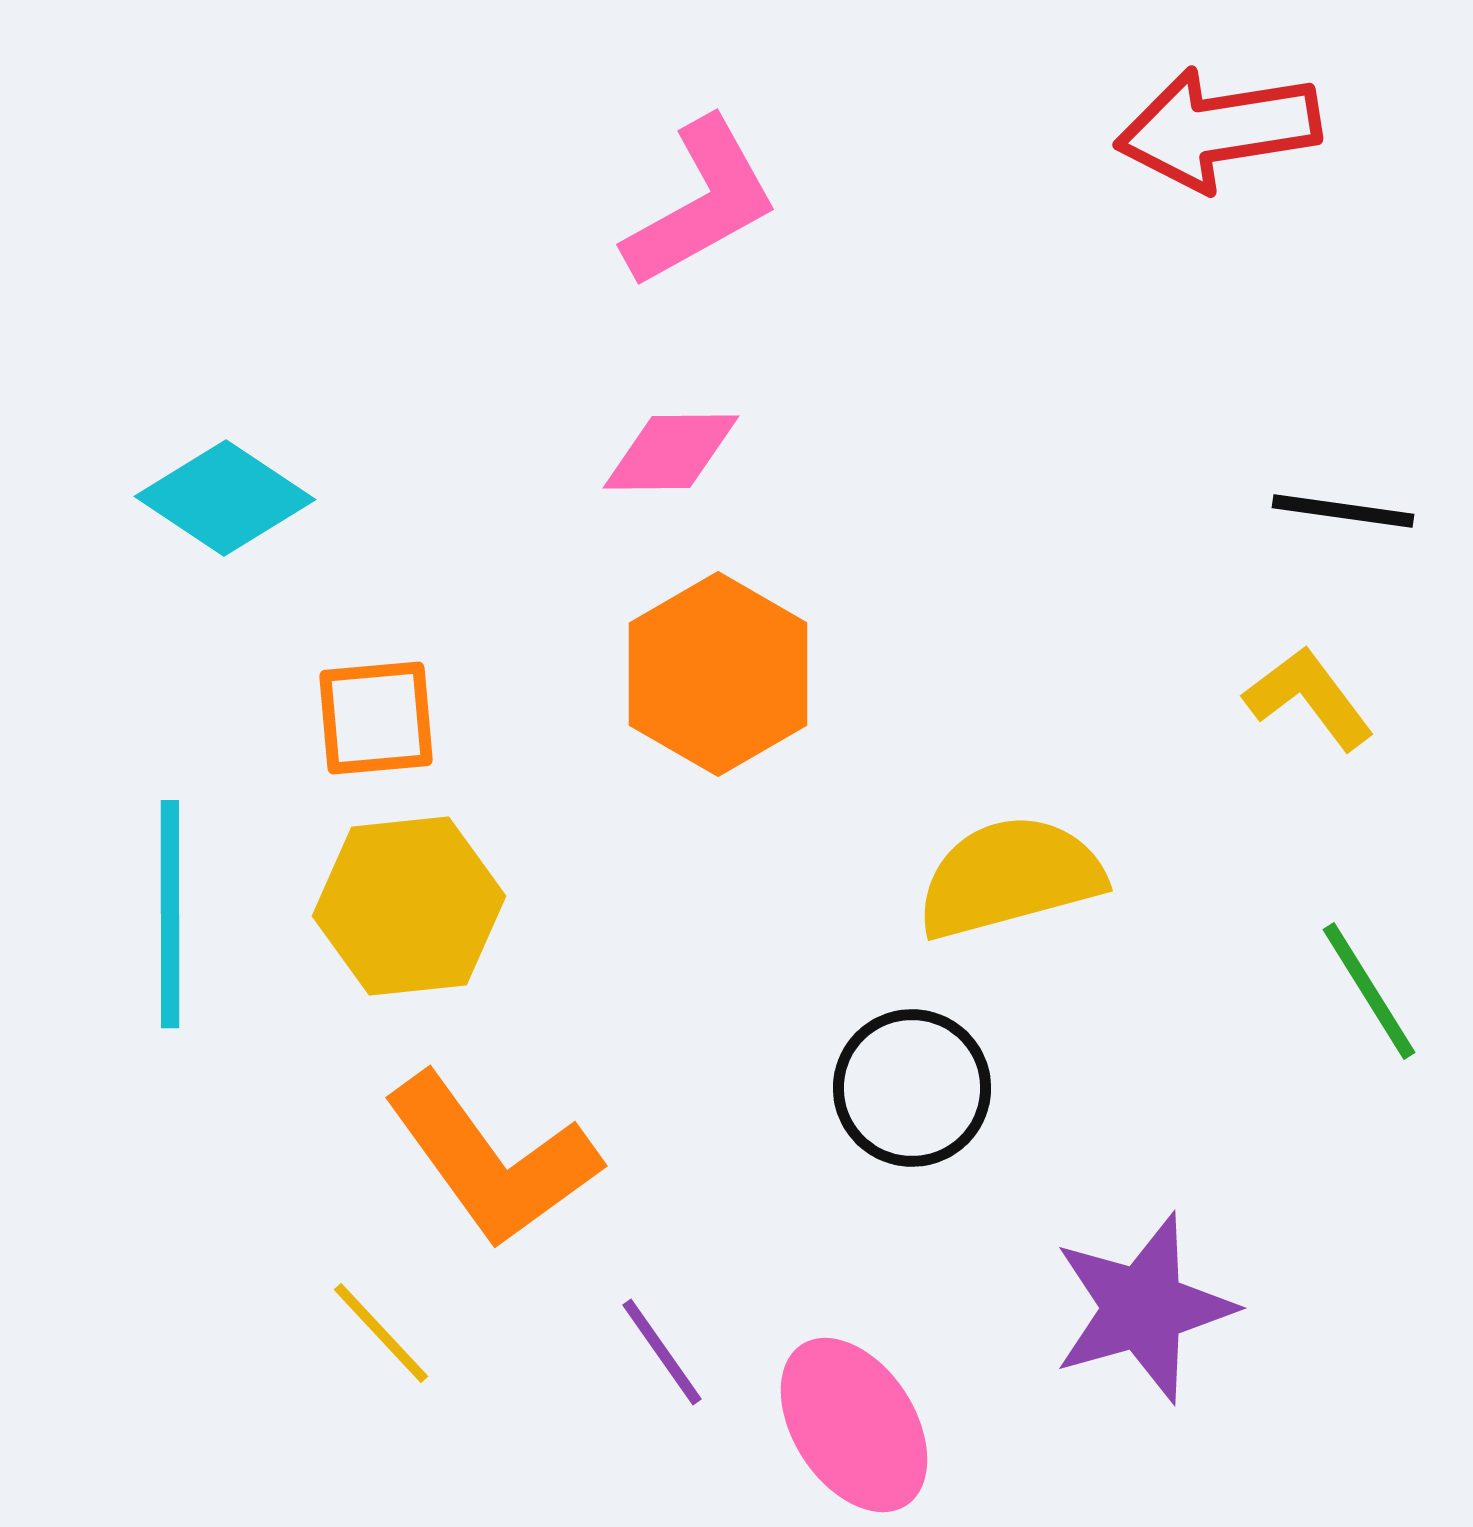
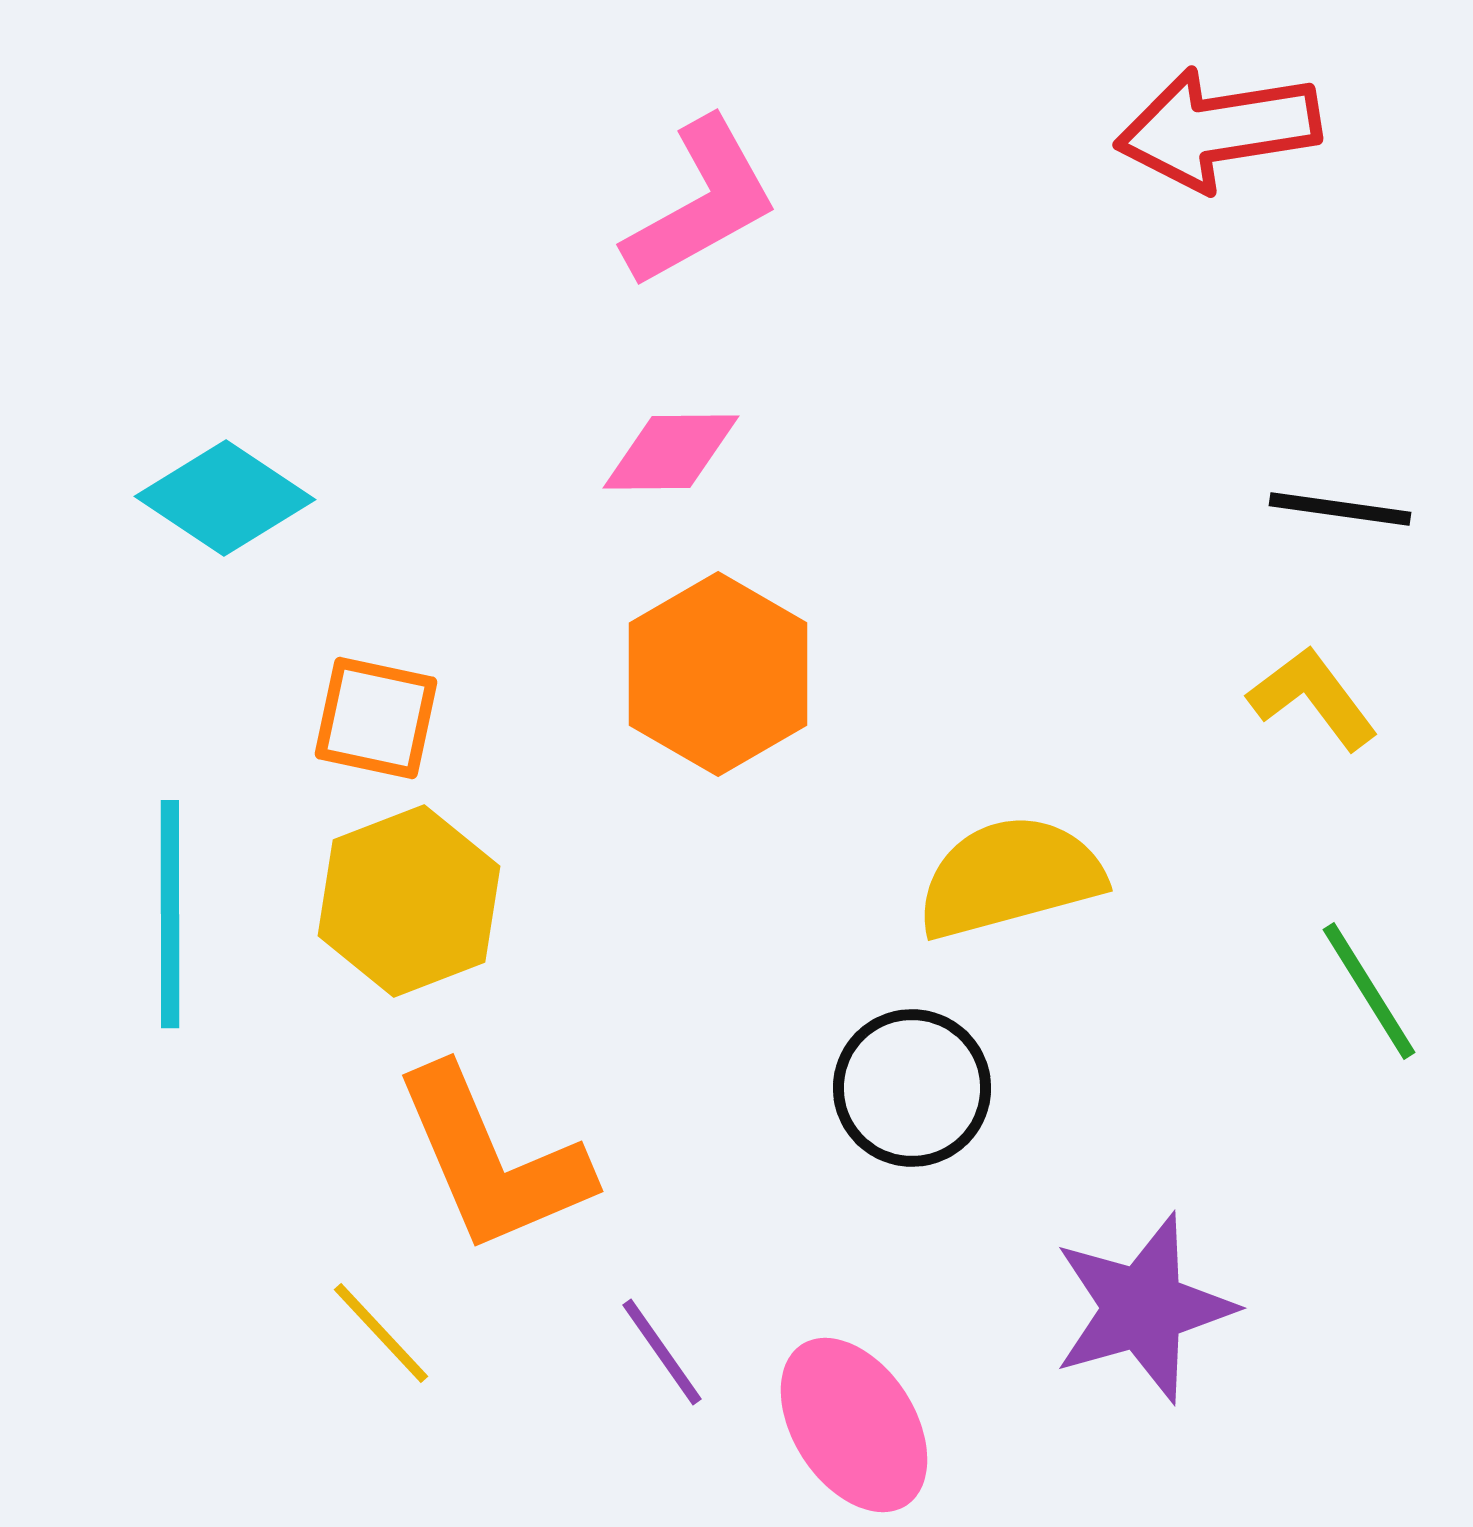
black line: moved 3 px left, 2 px up
yellow L-shape: moved 4 px right
orange square: rotated 17 degrees clockwise
yellow hexagon: moved 5 px up; rotated 15 degrees counterclockwise
orange L-shape: rotated 13 degrees clockwise
